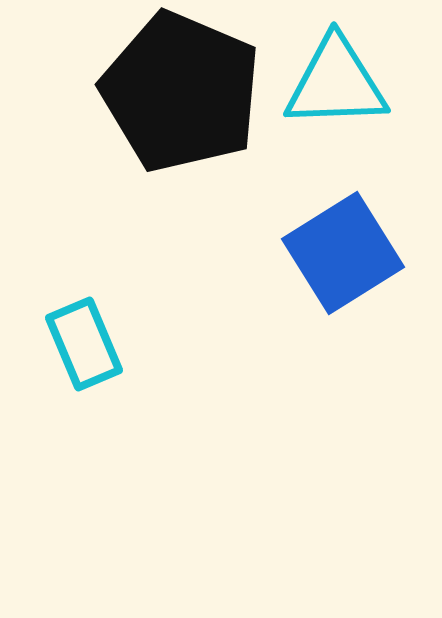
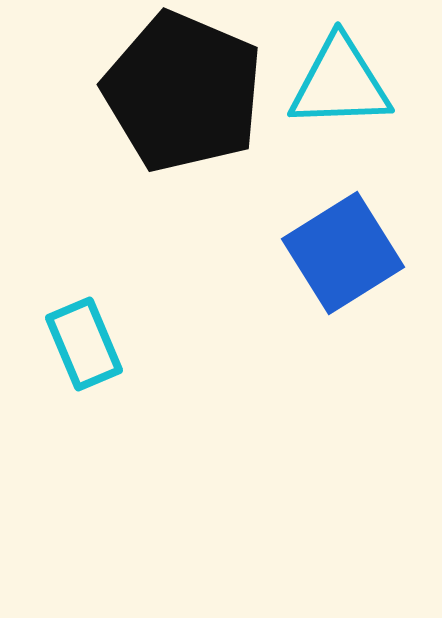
cyan triangle: moved 4 px right
black pentagon: moved 2 px right
